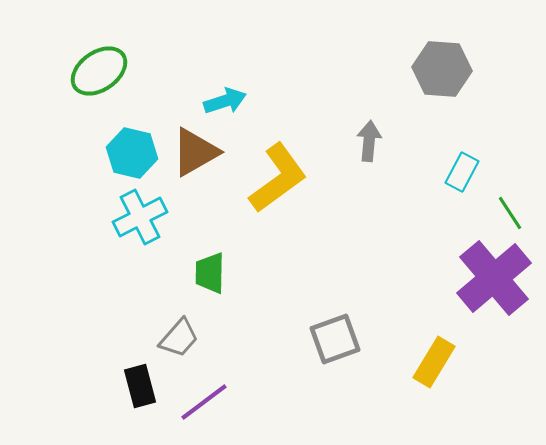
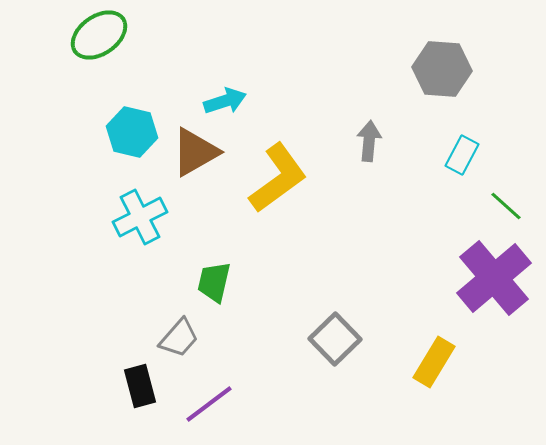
green ellipse: moved 36 px up
cyan hexagon: moved 21 px up
cyan rectangle: moved 17 px up
green line: moved 4 px left, 7 px up; rotated 15 degrees counterclockwise
green trapezoid: moved 4 px right, 9 px down; rotated 12 degrees clockwise
gray square: rotated 24 degrees counterclockwise
purple line: moved 5 px right, 2 px down
